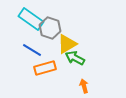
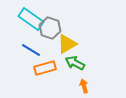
blue line: moved 1 px left
green arrow: moved 5 px down
